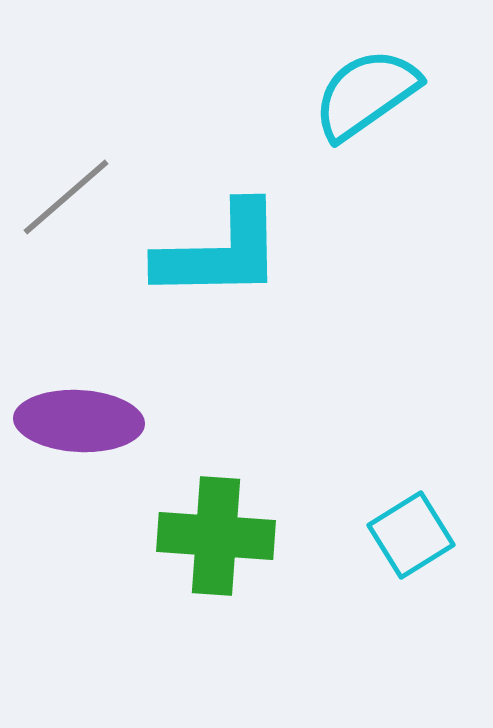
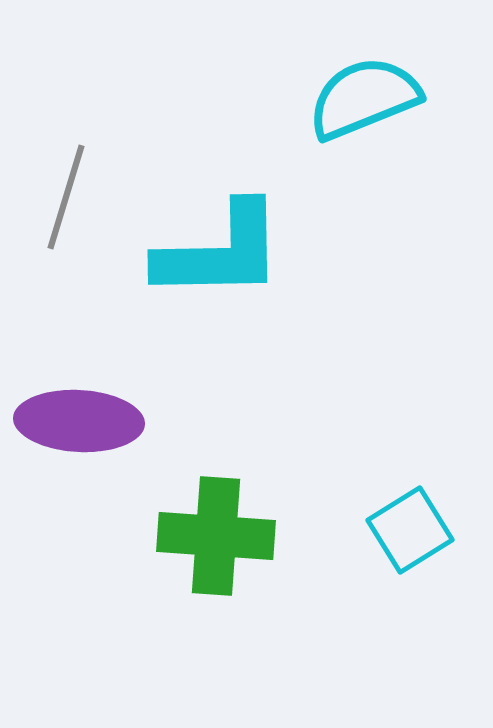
cyan semicircle: moved 2 px left, 4 px down; rotated 13 degrees clockwise
gray line: rotated 32 degrees counterclockwise
cyan square: moved 1 px left, 5 px up
